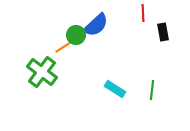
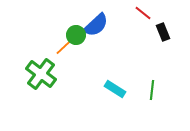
red line: rotated 48 degrees counterclockwise
black rectangle: rotated 12 degrees counterclockwise
orange line: rotated 10 degrees counterclockwise
green cross: moved 1 px left, 2 px down
